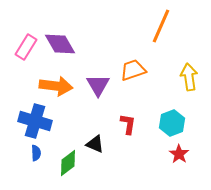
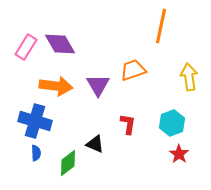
orange line: rotated 12 degrees counterclockwise
